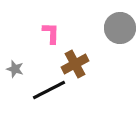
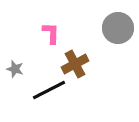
gray circle: moved 2 px left
